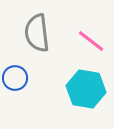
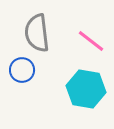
blue circle: moved 7 px right, 8 px up
